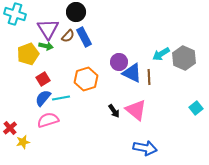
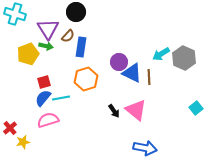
blue rectangle: moved 3 px left, 10 px down; rotated 36 degrees clockwise
red square: moved 1 px right, 3 px down; rotated 16 degrees clockwise
